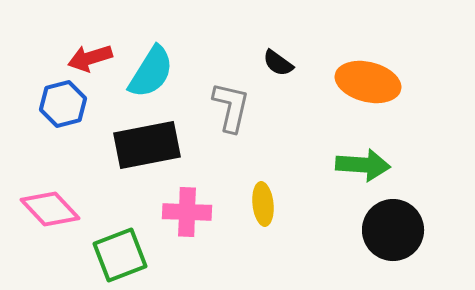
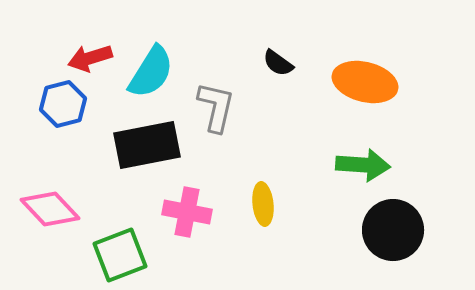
orange ellipse: moved 3 px left
gray L-shape: moved 15 px left
pink cross: rotated 9 degrees clockwise
